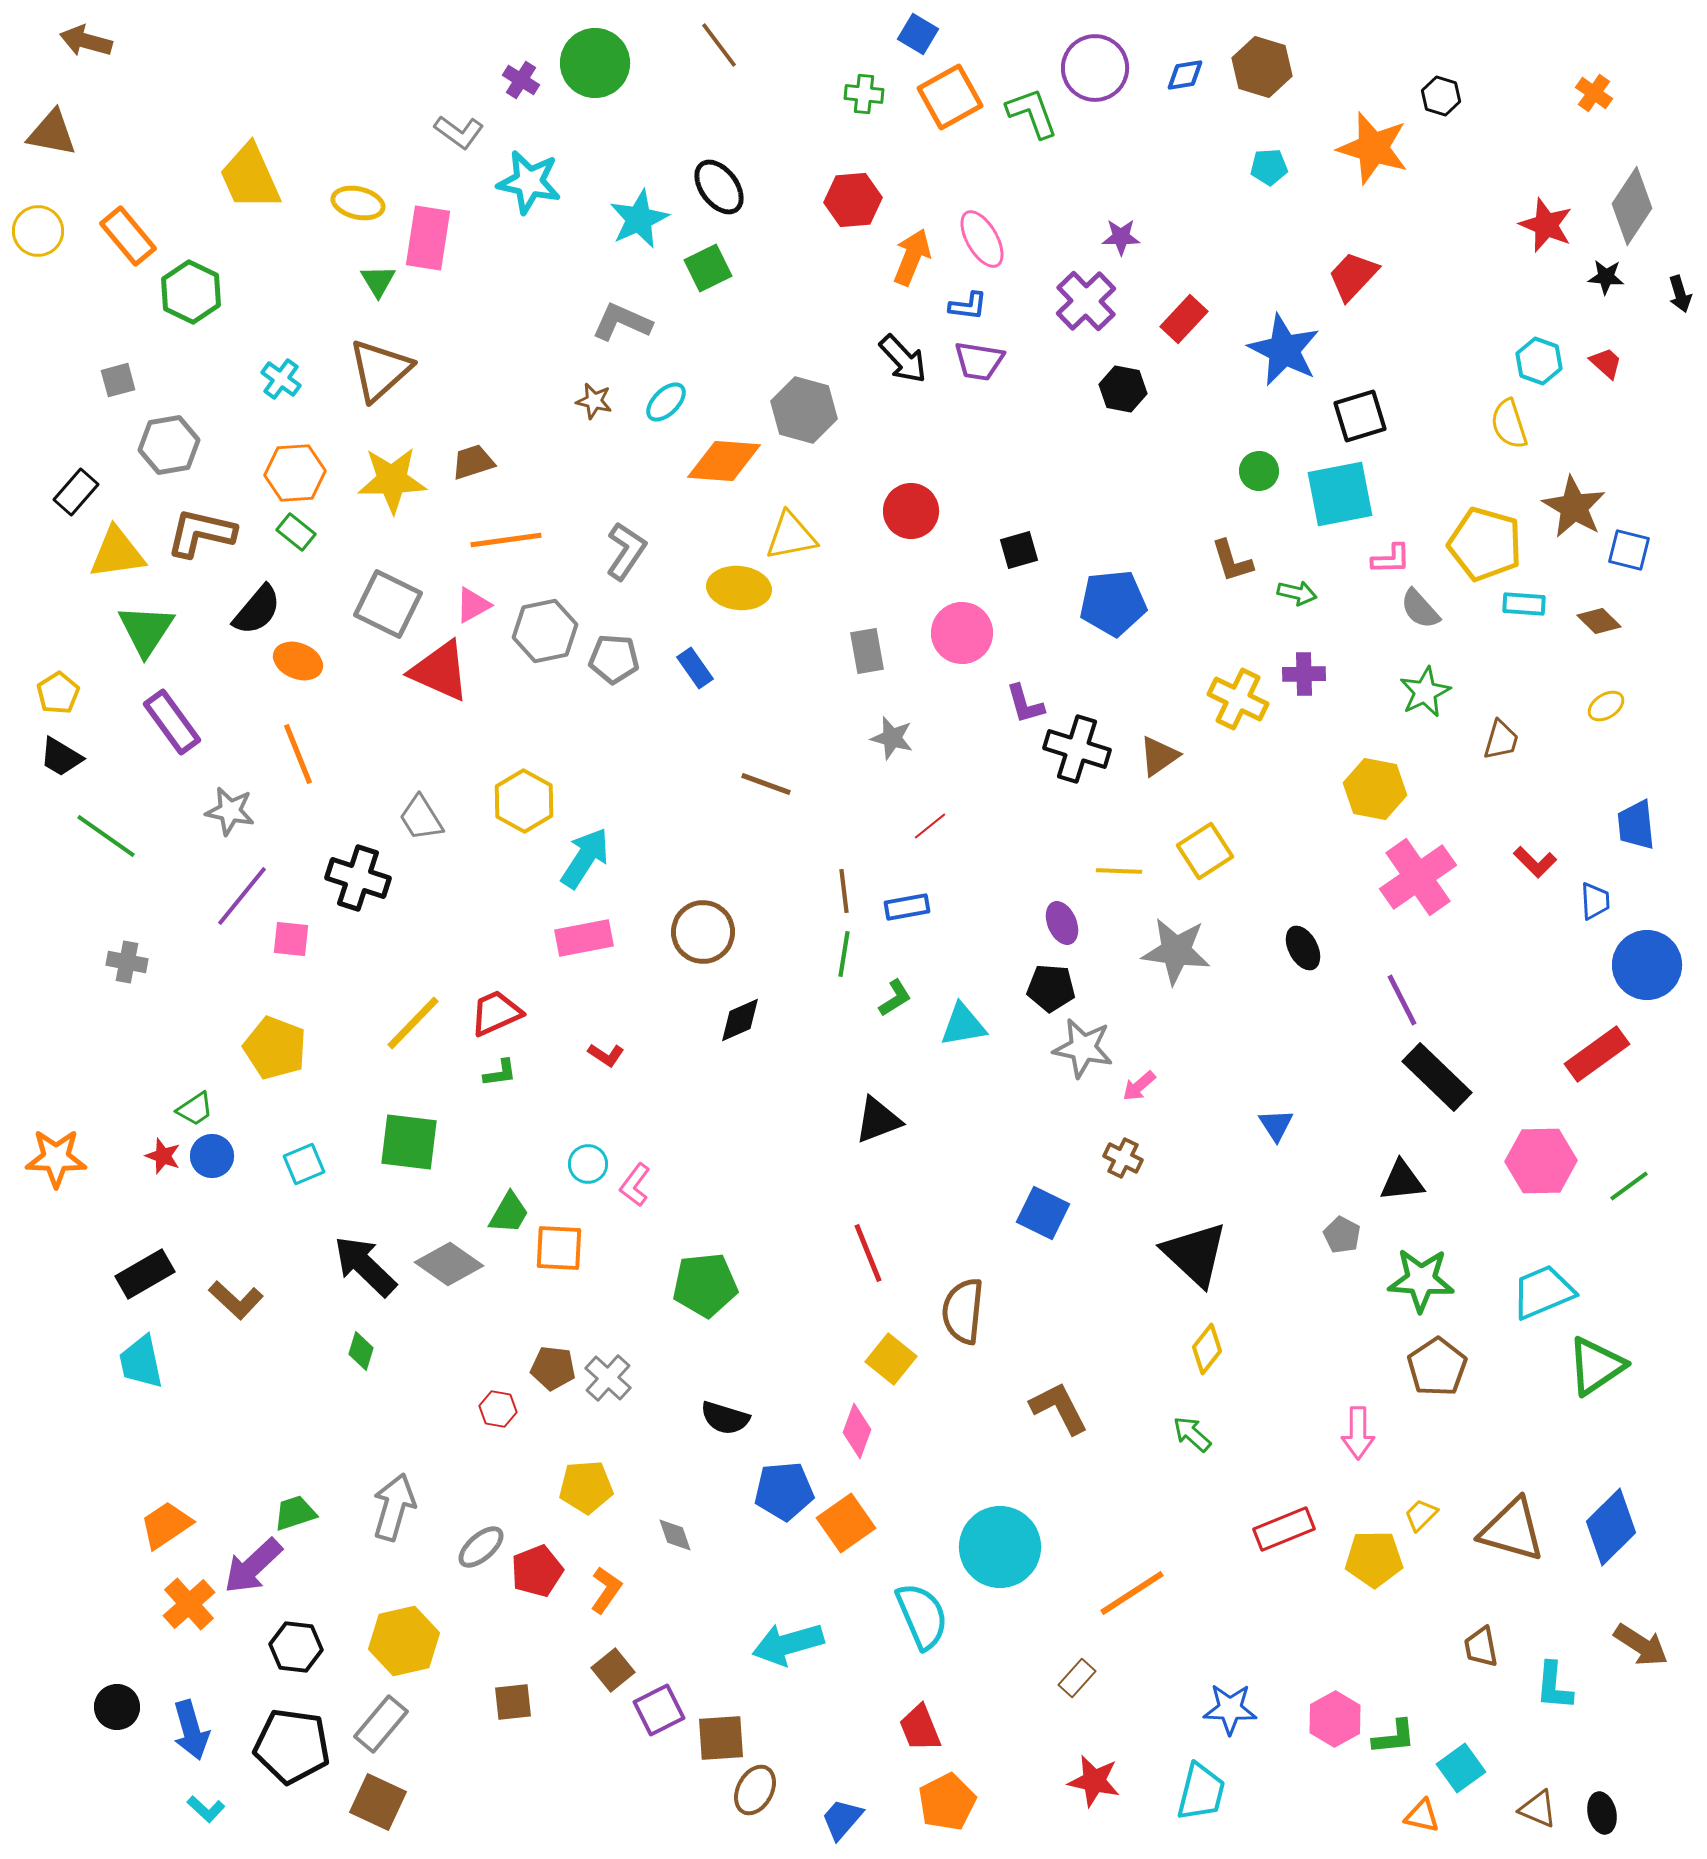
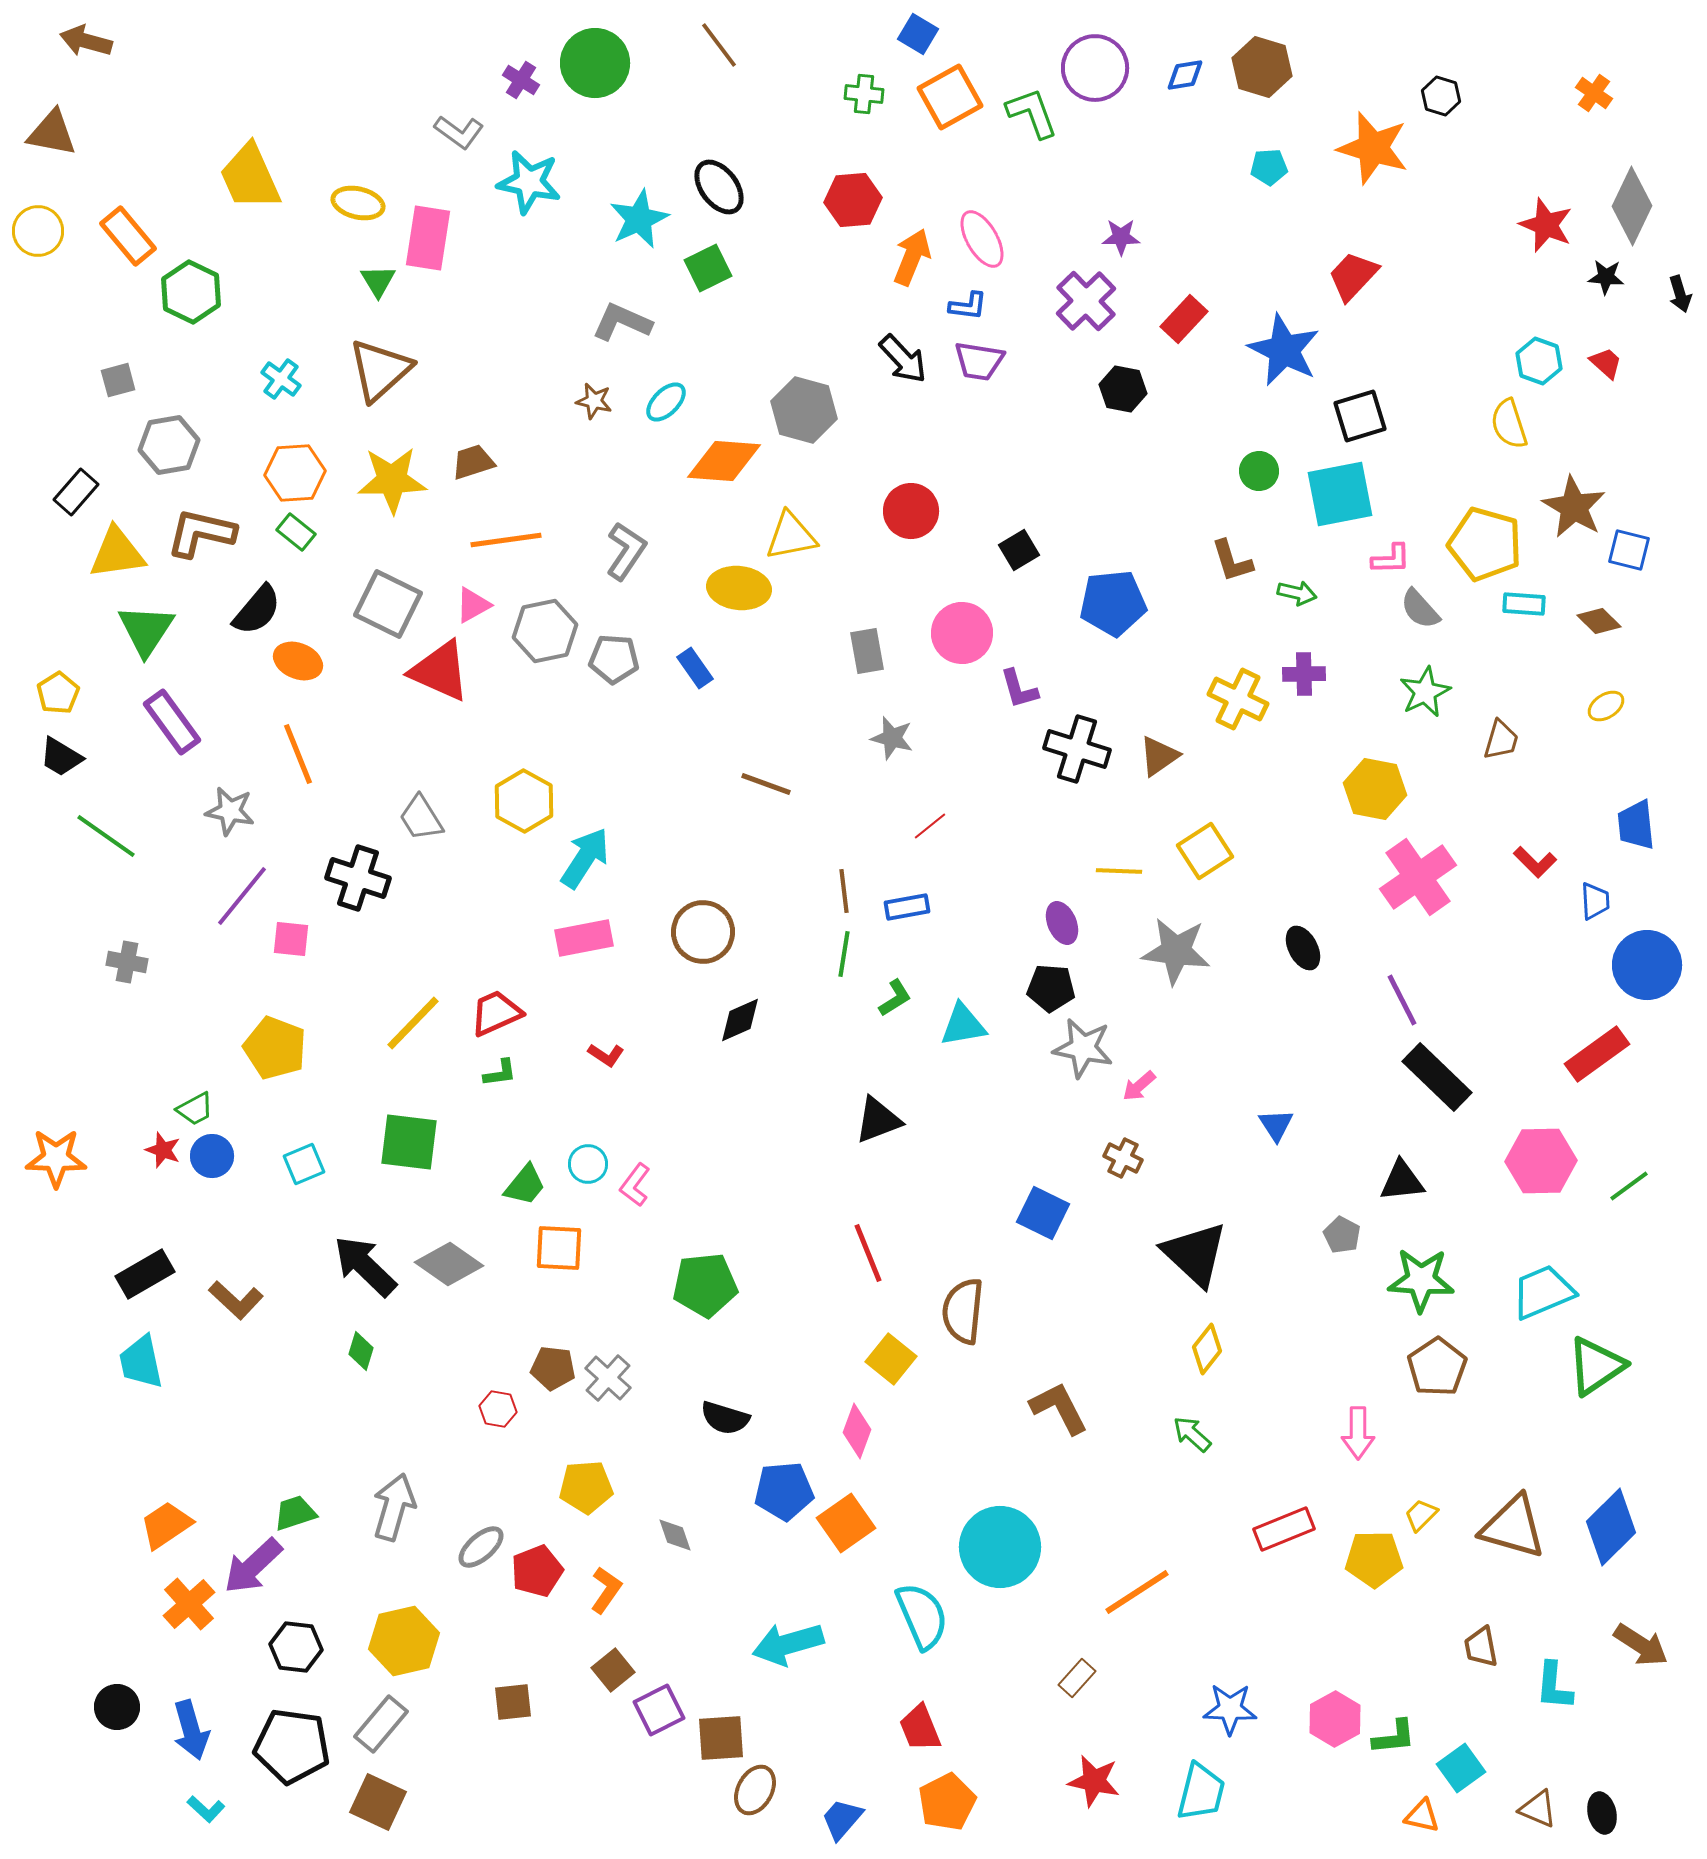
gray diamond at (1632, 206): rotated 8 degrees counterclockwise
black square at (1019, 550): rotated 15 degrees counterclockwise
purple L-shape at (1025, 704): moved 6 px left, 15 px up
green trapezoid at (195, 1109): rotated 6 degrees clockwise
red star at (163, 1156): moved 6 px up
green trapezoid at (509, 1213): moved 16 px right, 28 px up; rotated 9 degrees clockwise
brown triangle at (1512, 1530): moved 1 px right, 3 px up
orange line at (1132, 1593): moved 5 px right, 1 px up
